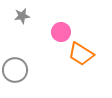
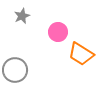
gray star: rotated 14 degrees counterclockwise
pink circle: moved 3 px left
